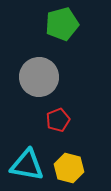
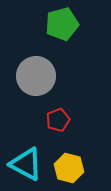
gray circle: moved 3 px left, 1 px up
cyan triangle: moved 1 px left, 1 px up; rotated 18 degrees clockwise
